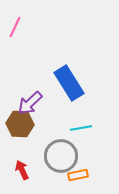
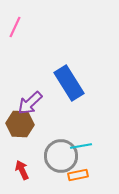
cyan line: moved 18 px down
